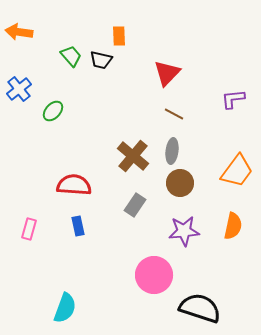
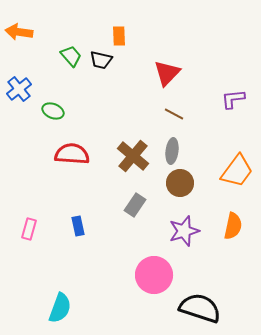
green ellipse: rotated 70 degrees clockwise
red semicircle: moved 2 px left, 31 px up
purple star: rotated 12 degrees counterclockwise
cyan semicircle: moved 5 px left
